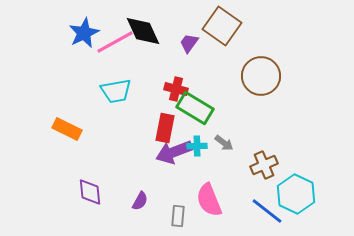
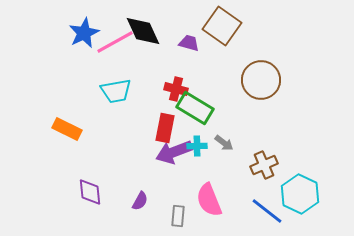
purple trapezoid: rotated 70 degrees clockwise
brown circle: moved 4 px down
cyan hexagon: moved 4 px right
